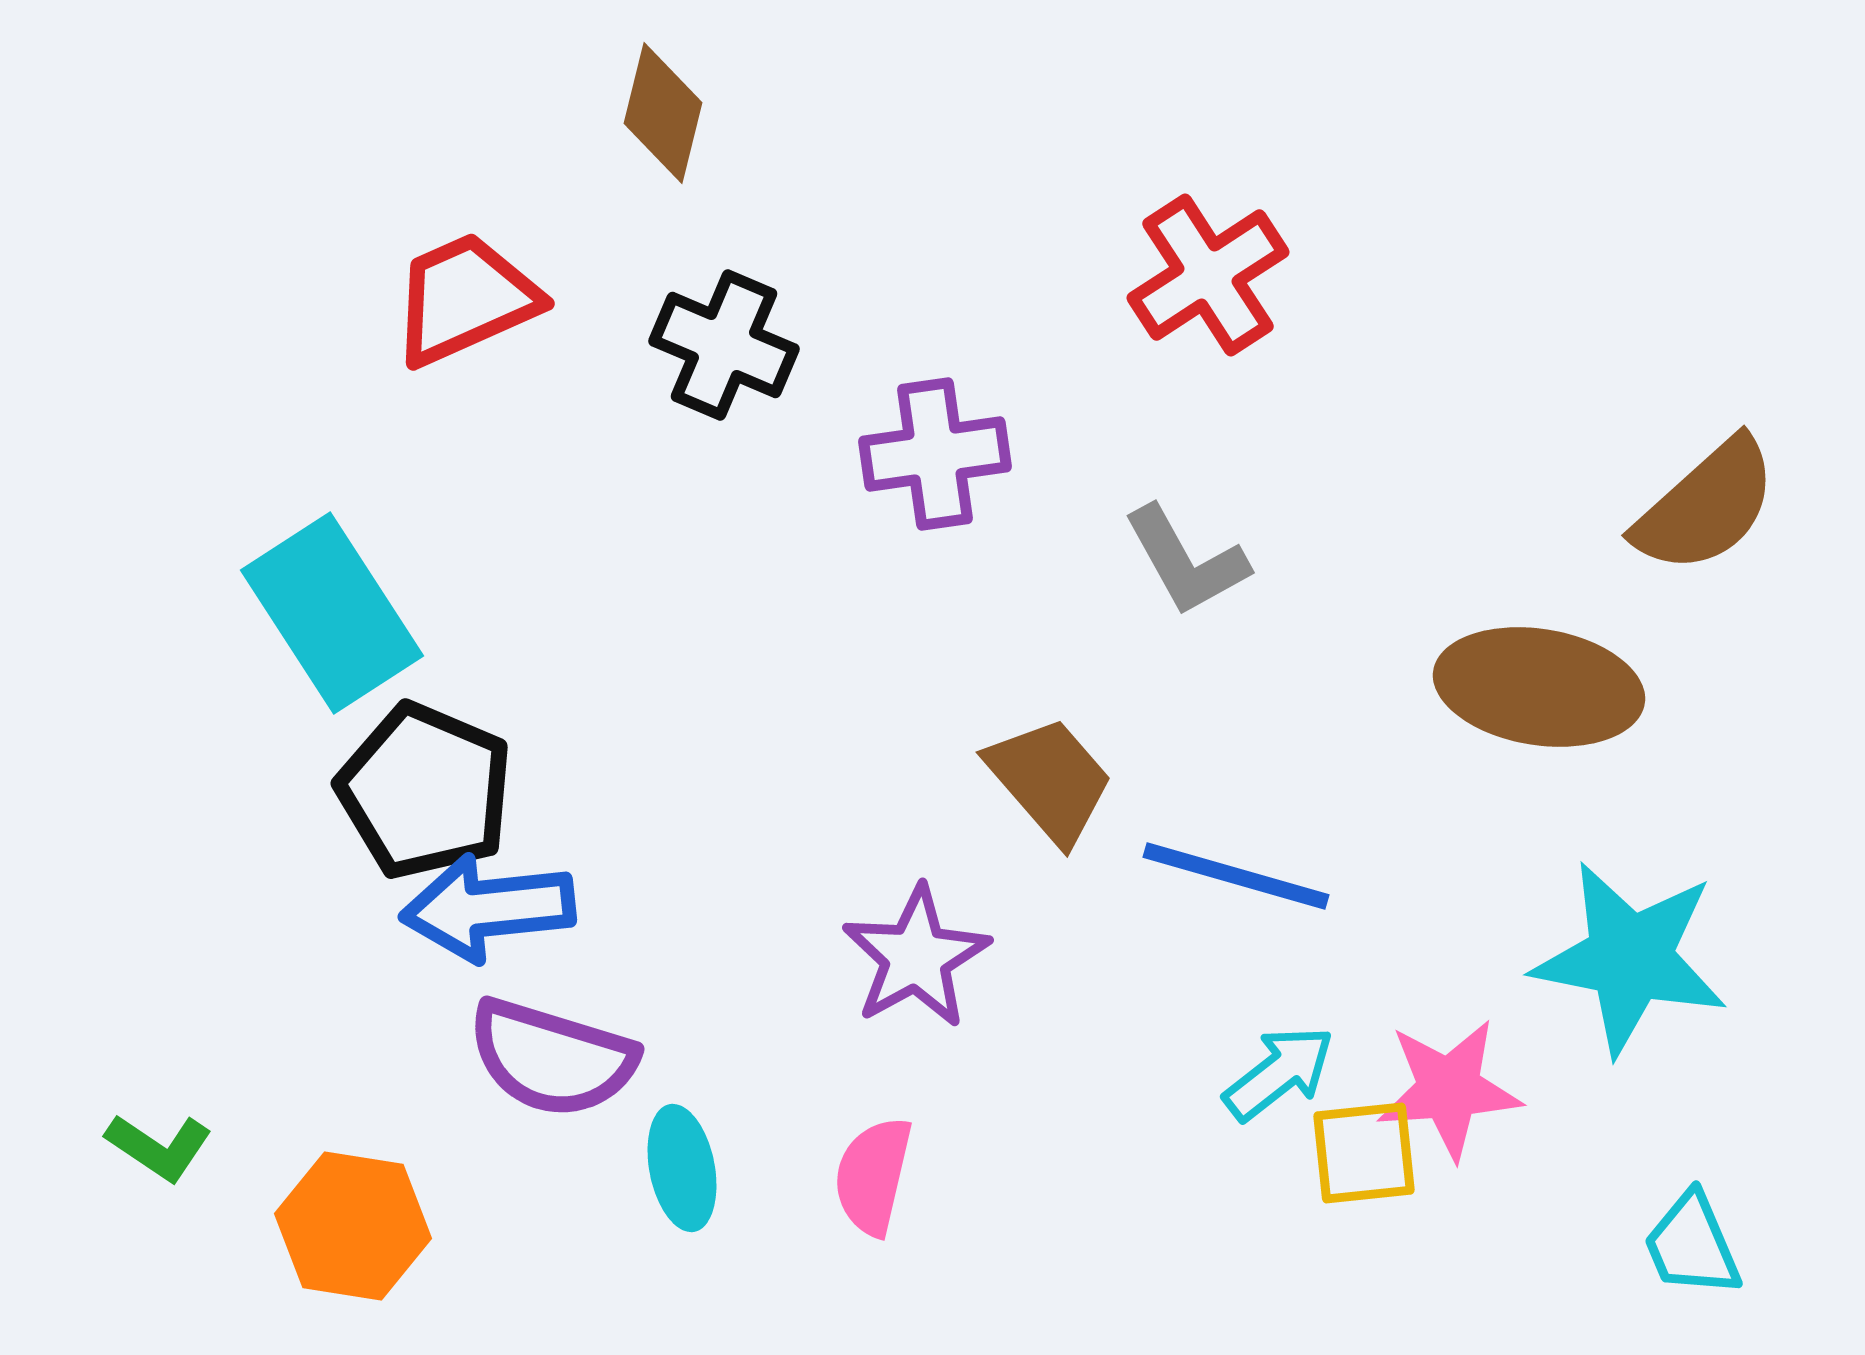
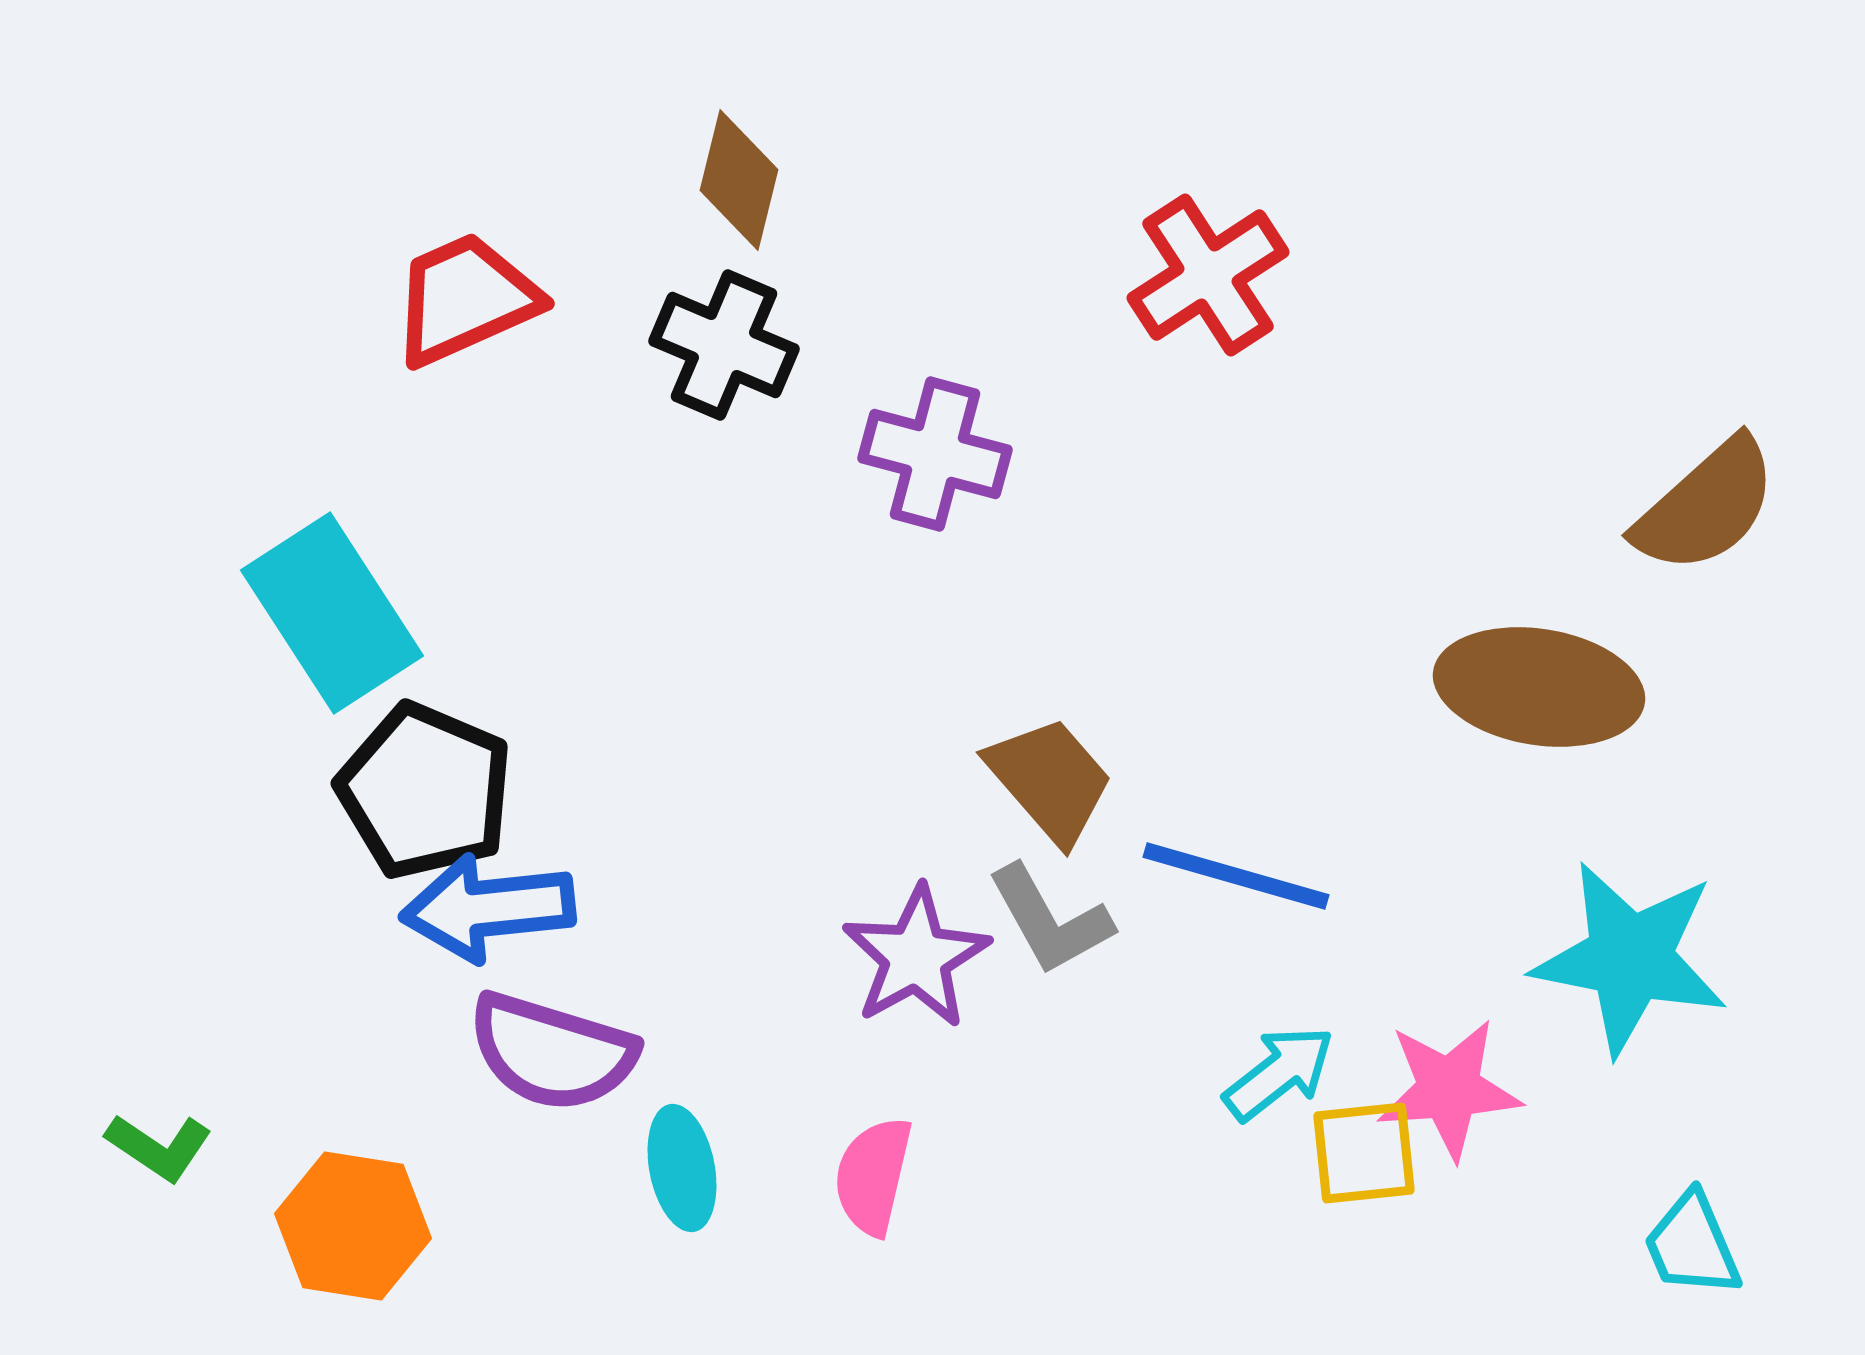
brown diamond: moved 76 px right, 67 px down
purple cross: rotated 23 degrees clockwise
gray L-shape: moved 136 px left, 359 px down
purple semicircle: moved 6 px up
